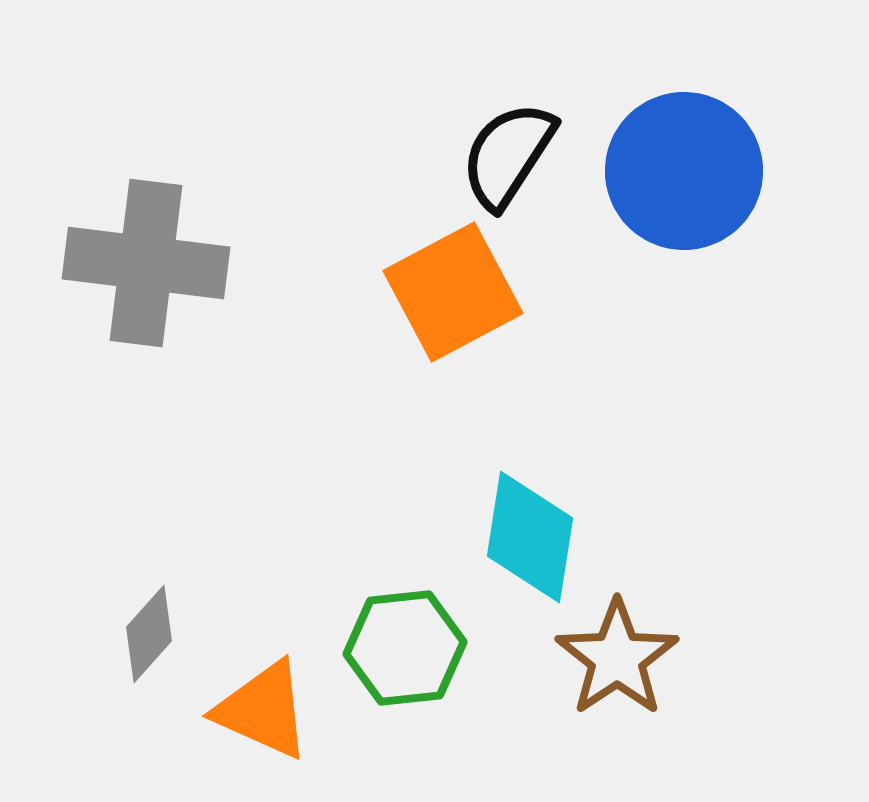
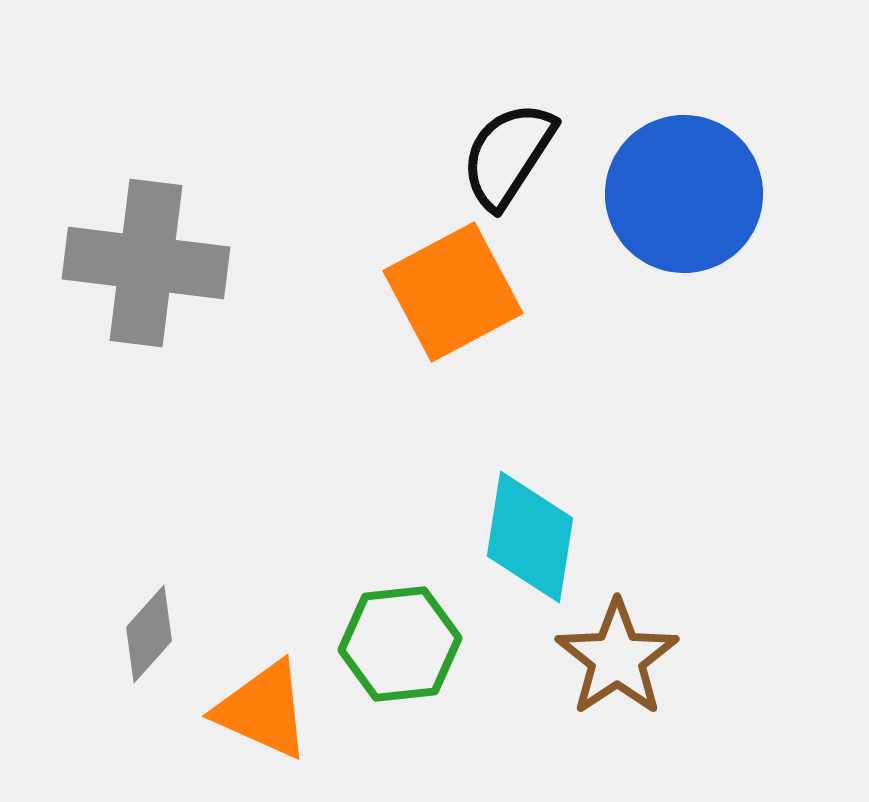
blue circle: moved 23 px down
green hexagon: moved 5 px left, 4 px up
